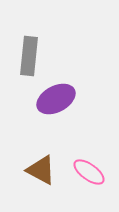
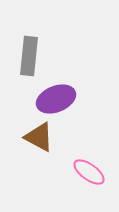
purple ellipse: rotated 6 degrees clockwise
brown triangle: moved 2 px left, 33 px up
